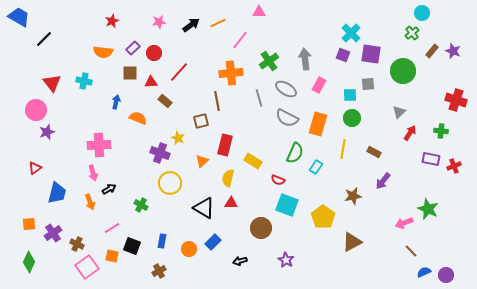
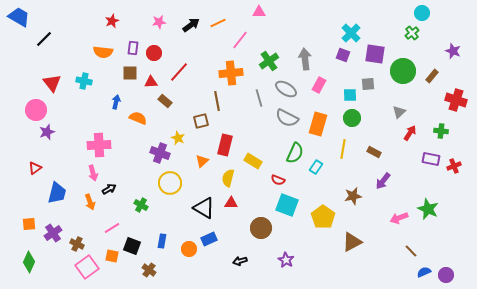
purple rectangle at (133, 48): rotated 40 degrees counterclockwise
brown rectangle at (432, 51): moved 25 px down
purple square at (371, 54): moved 4 px right
pink arrow at (404, 223): moved 5 px left, 5 px up
blue rectangle at (213, 242): moved 4 px left, 3 px up; rotated 21 degrees clockwise
brown cross at (159, 271): moved 10 px left, 1 px up; rotated 24 degrees counterclockwise
